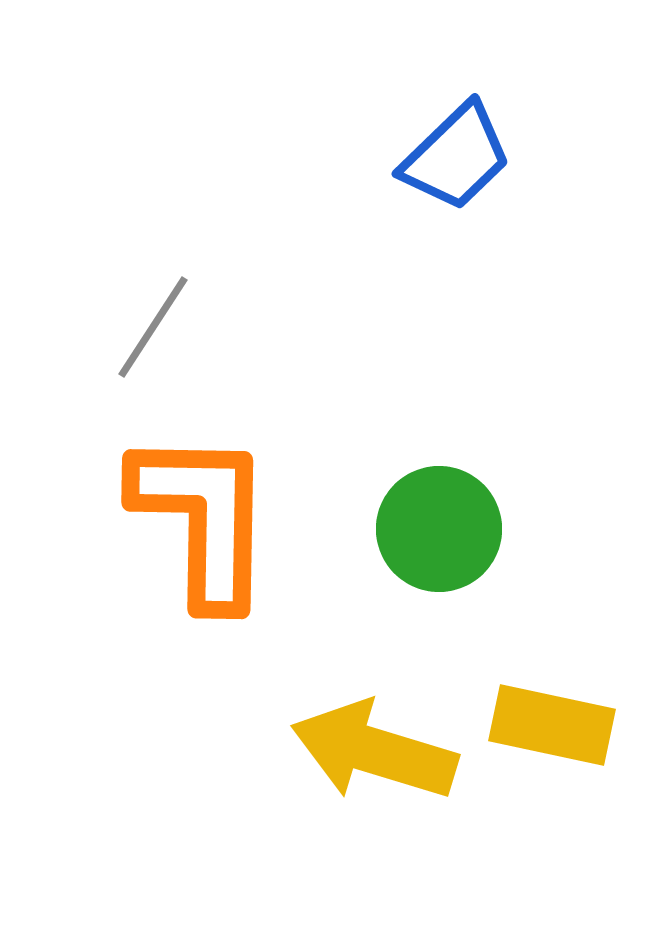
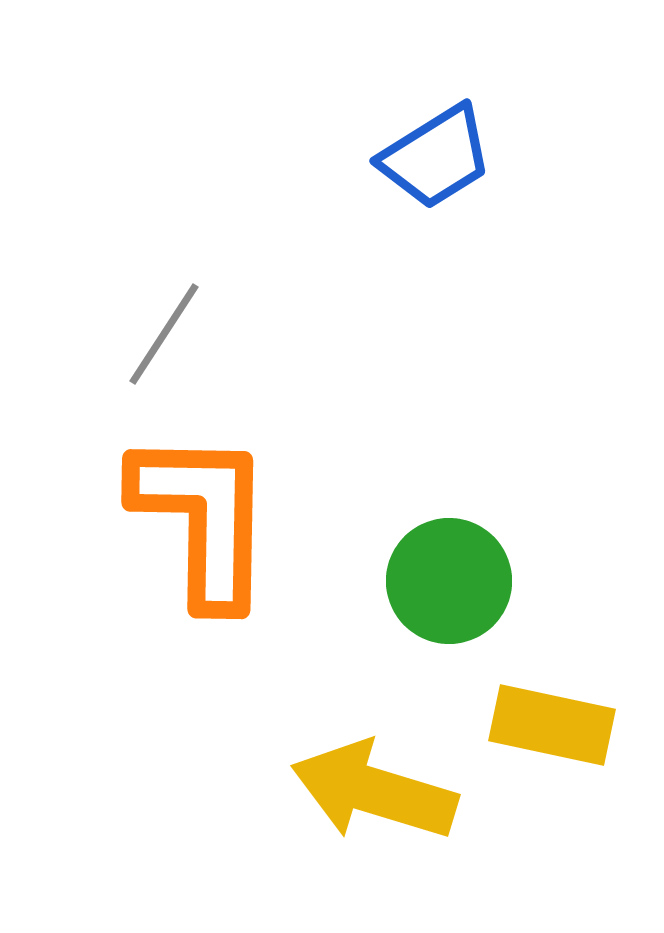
blue trapezoid: moved 20 px left; rotated 12 degrees clockwise
gray line: moved 11 px right, 7 px down
green circle: moved 10 px right, 52 px down
yellow arrow: moved 40 px down
